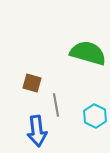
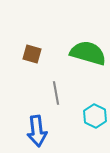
brown square: moved 29 px up
gray line: moved 12 px up
